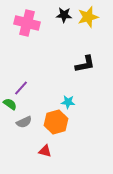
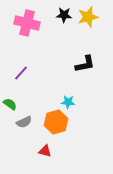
purple line: moved 15 px up
